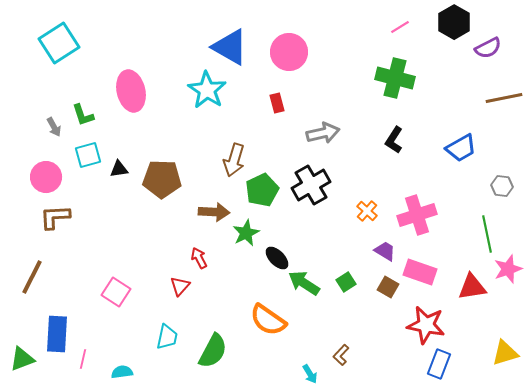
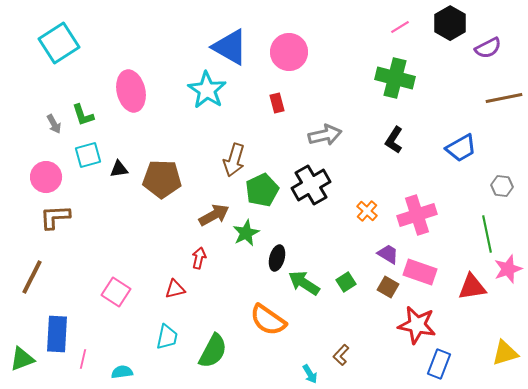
black hexagon at (454, 22): moved 4 px left, 1 px down
gray arrow at (54, 127): moved 3 px up
gray arrow at (323, 133): moved 2 px right, 2 px down
brown arrow at (214, 212): moved 3 px down; rotated 32 degrees counterclockwise
purple trapezoid at (385, 251): moved 3 px right, 3 px down
red arrow at (199, 258): rotated 40 degrees clockwise
black ellipse at (277, 258): rotated 60 degrees clockwise
red triangle at (180, 286): moved 5 px left, 3 px down; rotated 35 degrees clockwise
red star at (426, 325): moved 9 px left
